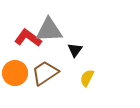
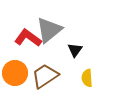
gray triangle: rotated 36 degrees counterclockwise
brown trapezoid: moved 3 px down
yellow semicircle: rotated 30 degrees counterclockwise
